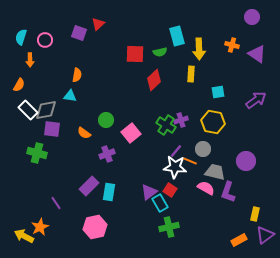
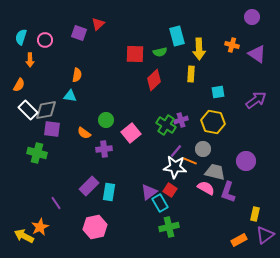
purple cross at (107, 154): moved 3 px left, 5 px up; rotated 14 degrees clockwise
